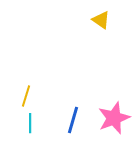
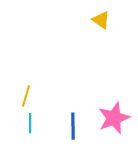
blue line: moved 6 px down; rotated 16 degrees counterclockwise
